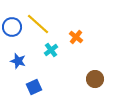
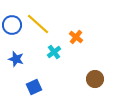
blue circle: moved 2 px up
cyan cross: moved 3 px right, 2 px down
blue star: moved 2 px left, 2 px up
